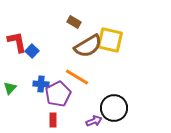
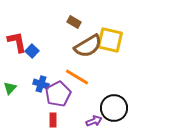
blue cross: rotated 14 degrees clockwise
